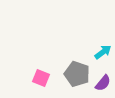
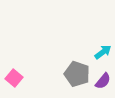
pink square: moved 27 px left; rotated 18 degrees clockwise
purple semicircle: moved 2 px up
